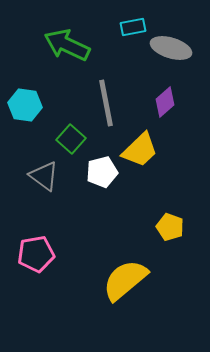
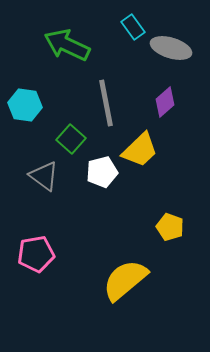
cyan rectangle: rotated 65 degrees clockwise
